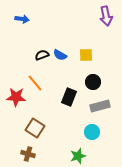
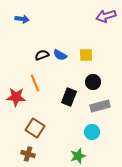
purple arrow: rotated 84 degrees clockwise
orange line: rotated 18 degrees clockwise
